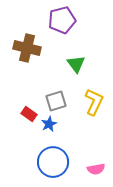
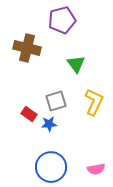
blue star: rotated 21 degrees clockwise
blue circle: moved 2 px left, 5 px down
